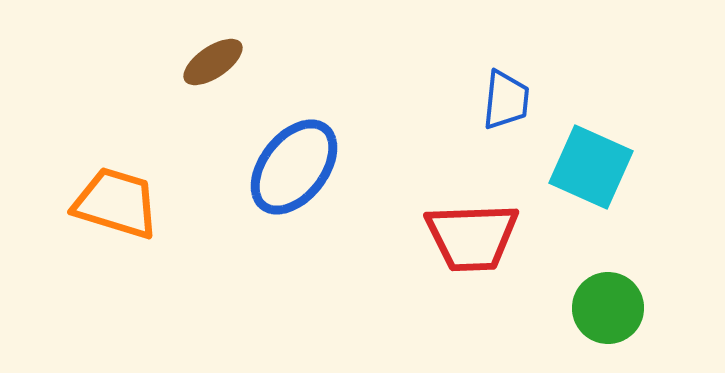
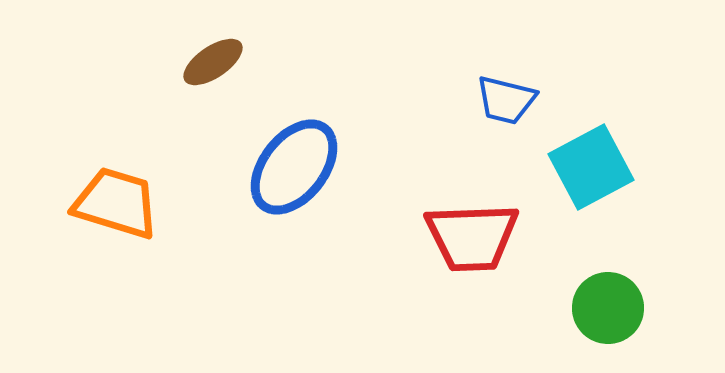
blue trapezoid: rotated 98 degrees clockwise
cyan square: rotated 38 degrees clockwise
